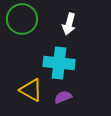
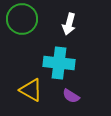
purple semicircle: moved 8 px right, 1 px up; rotated 126 degrees counterclockwise
